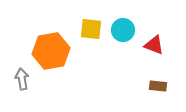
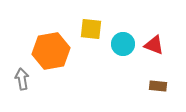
cyan circle: moved 14 px down
